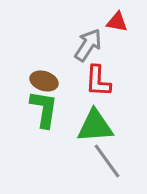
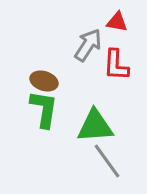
red L-shape: moved 18 px right, 16 px up
